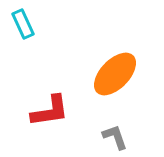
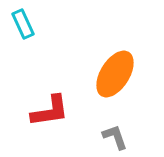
orange ellipse: rotated 12 degrees counterclockwise
